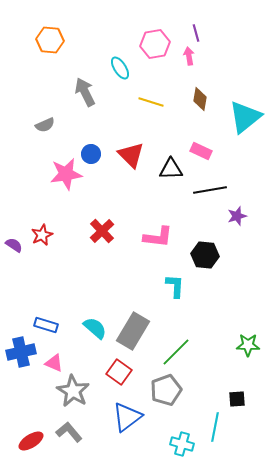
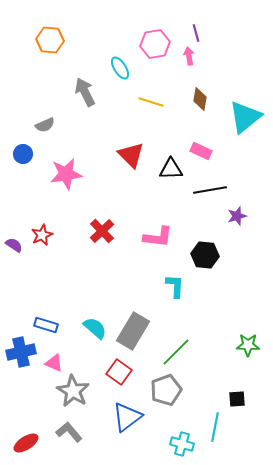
blue circle: moved 68 px left
red ellipse: moved 5 px left, 2 px down
